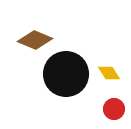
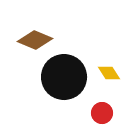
black circle: moved 2 px left, 3 px down
red circle: moved 12 px left, 4 px down
